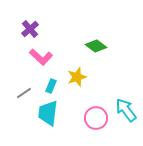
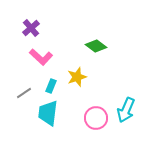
purple cross: moved 1 px right, 1 px up
cyan arrow: rotated 120 degrees counterclockwise
